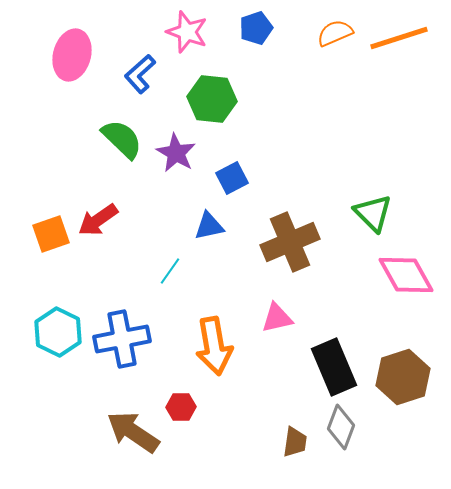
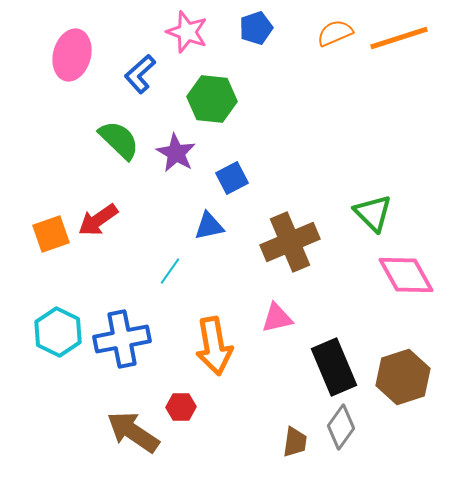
green semicircle: moved 3 px left, 1 px down
gray diamond: rotated 15 degrees clockwise
